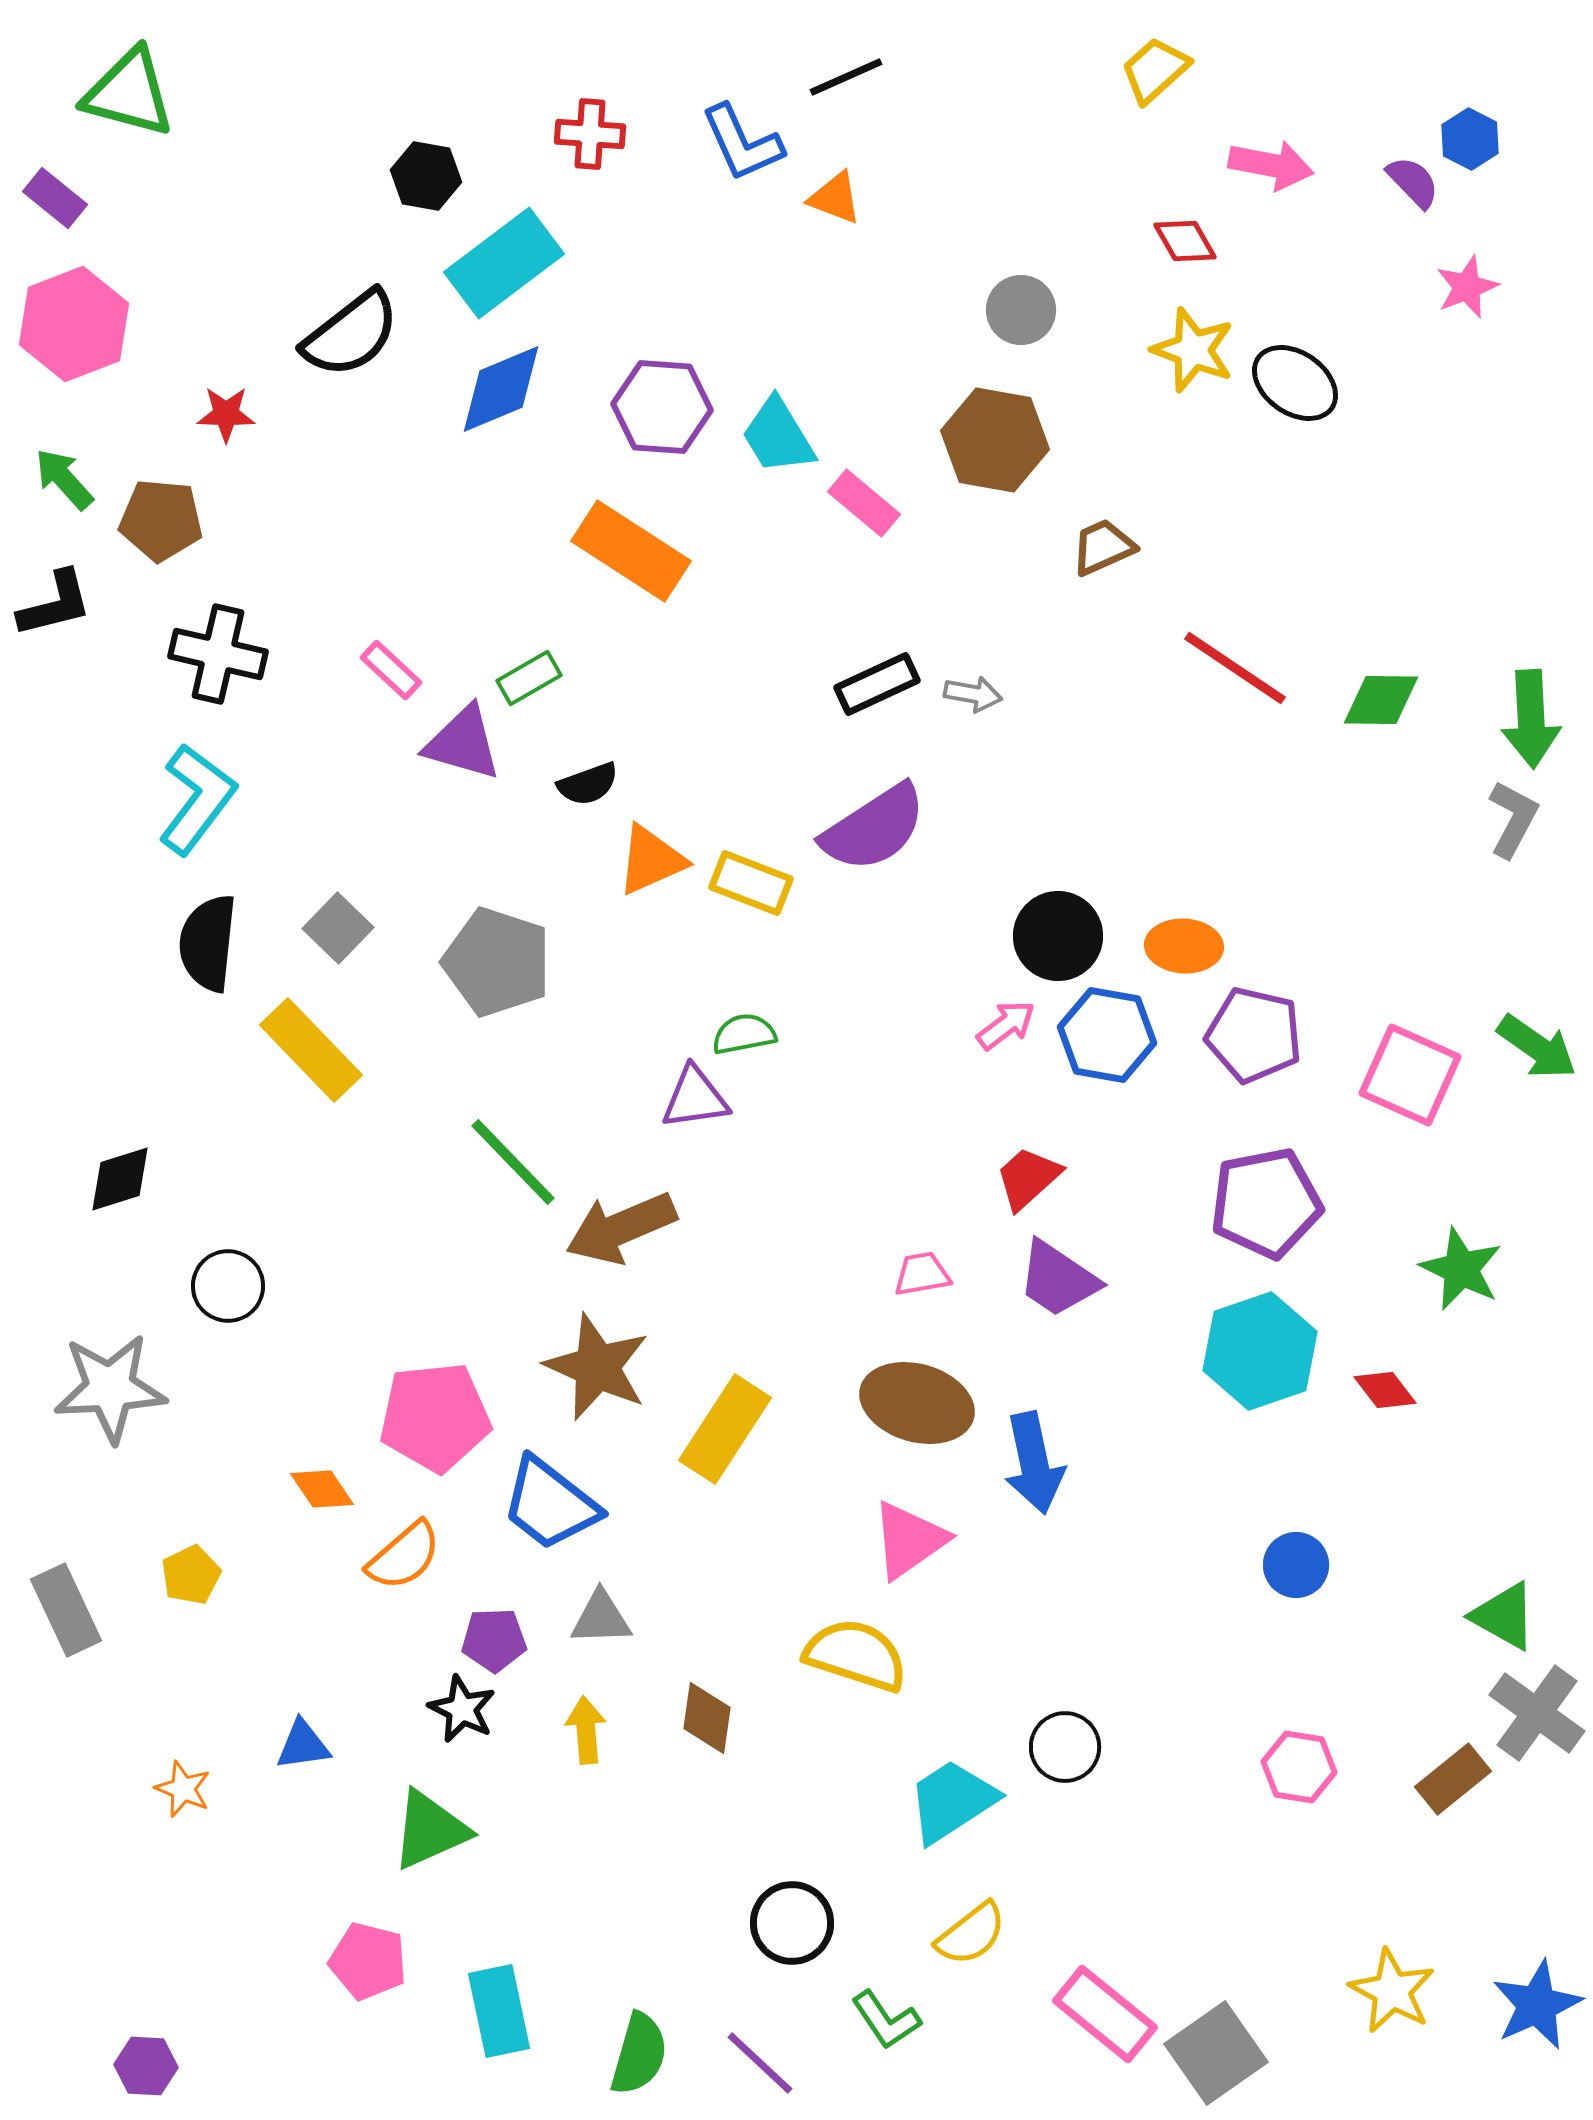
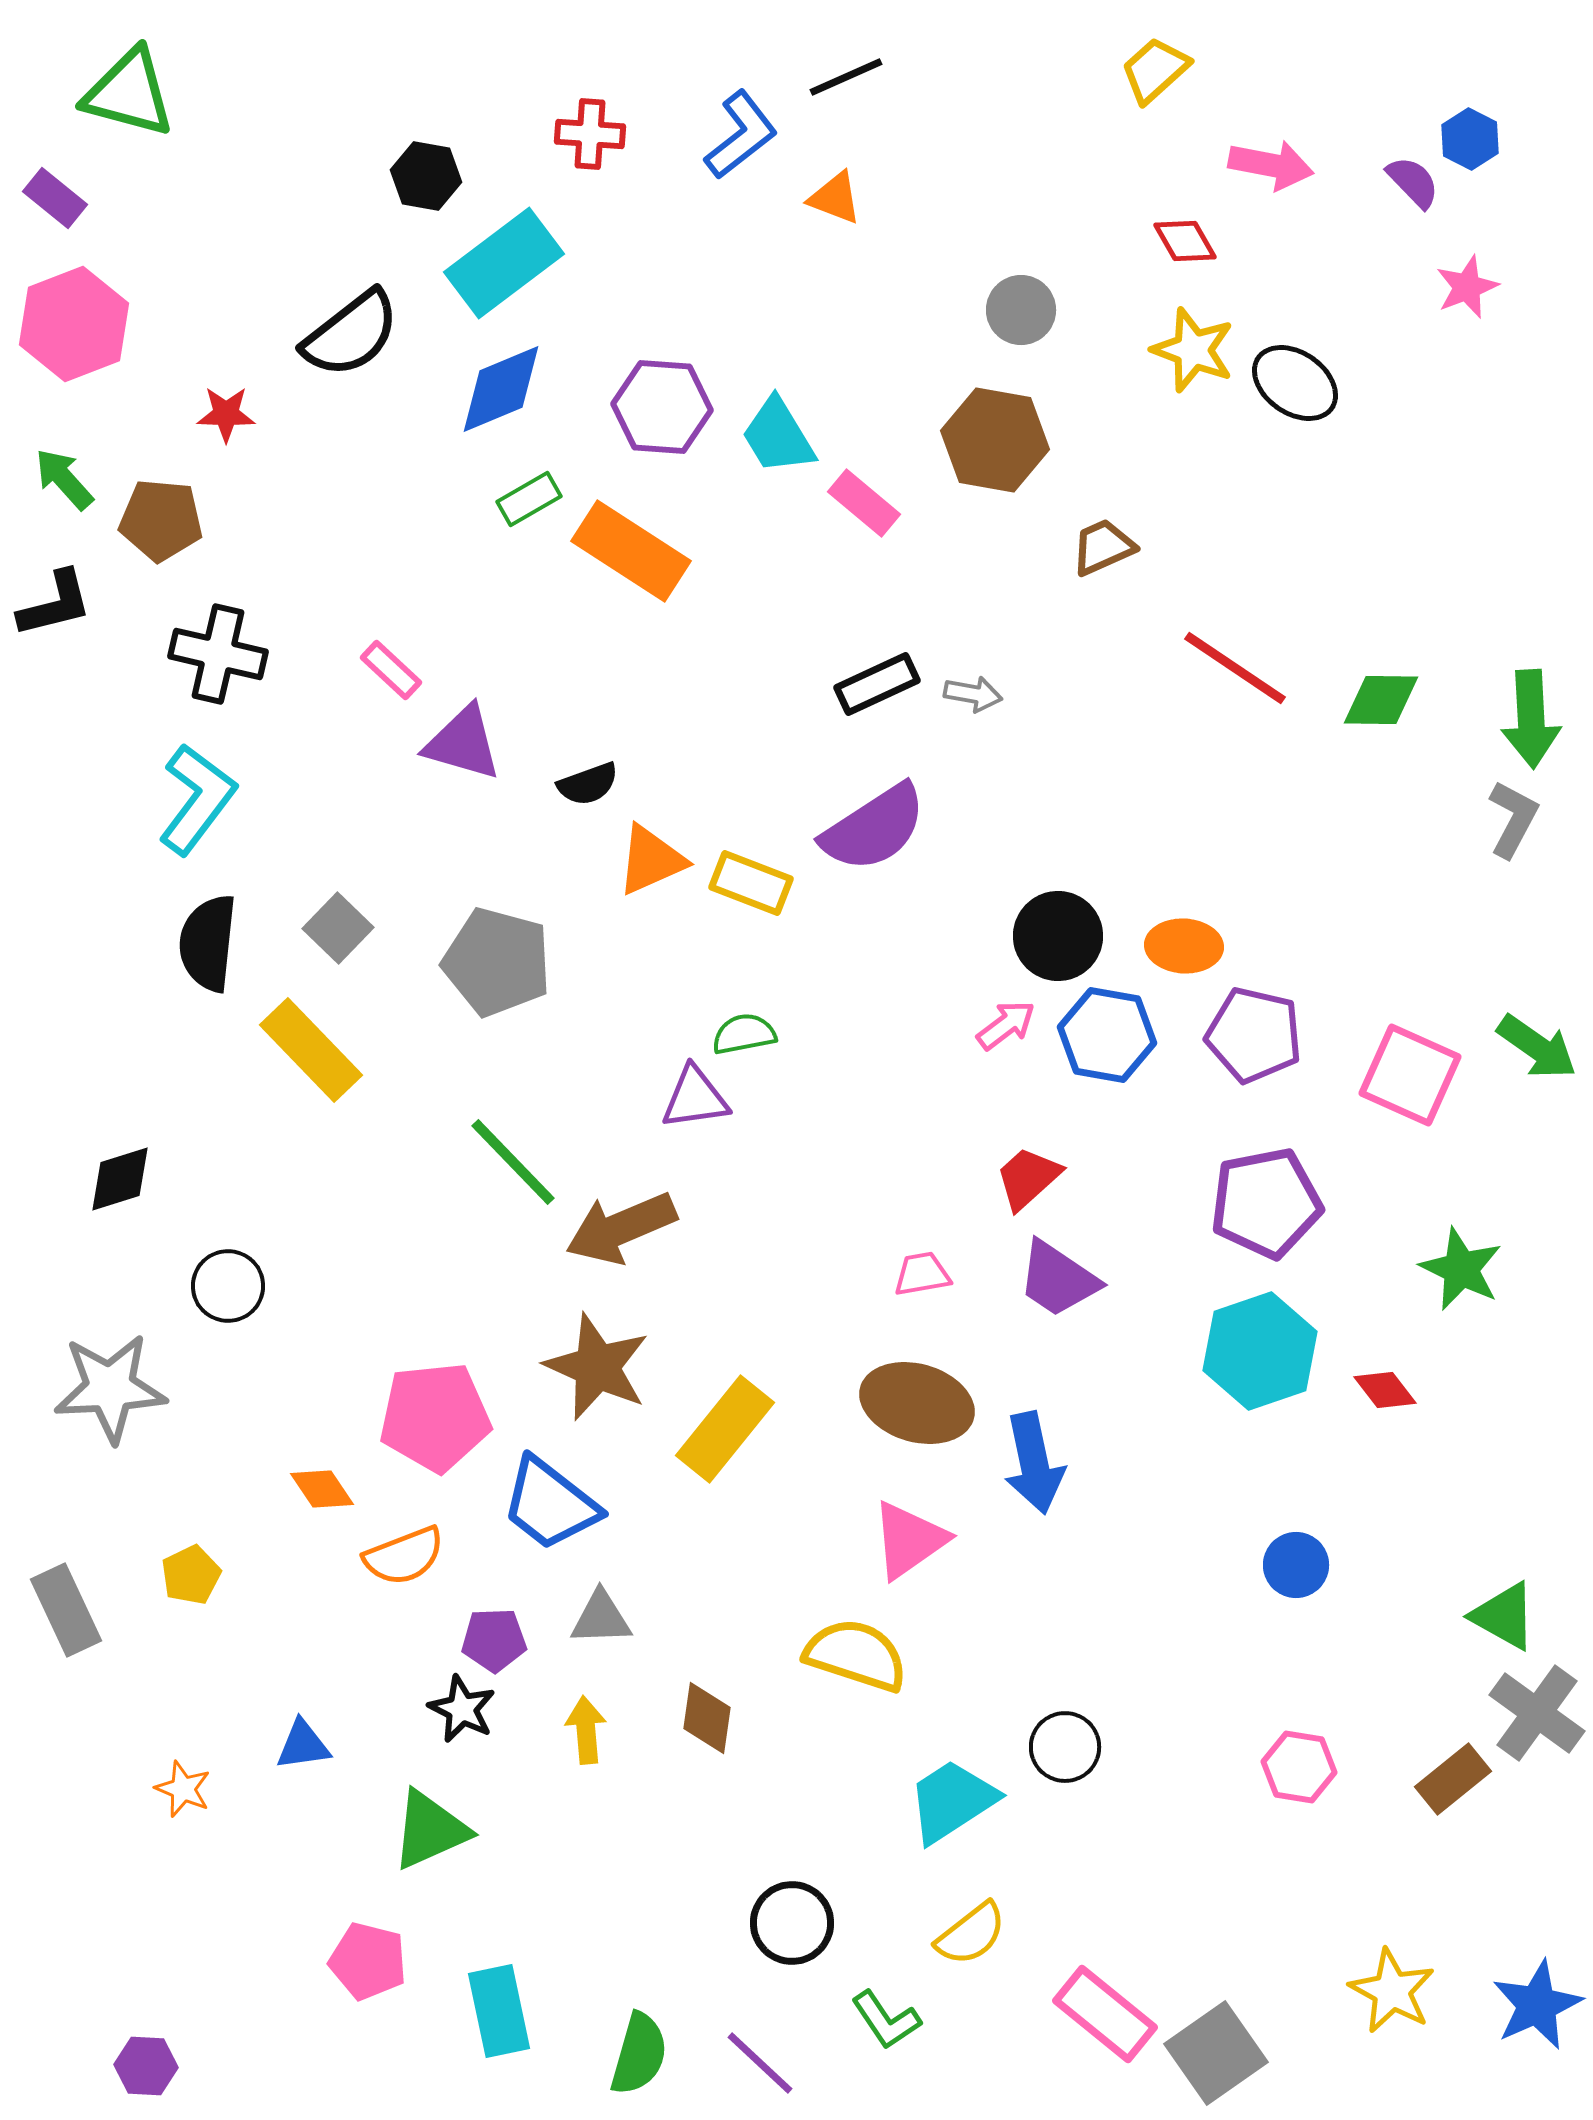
blue L-shape at (742, 143): moved 1 px left, 8 px up; rotated 104 degrees counterclockwise
green rectangle at (529, 678): moved 179 px up
gray pentagon at (497, 962): rotated 3 degrees counterclockwise
yellow rectangle at (725, 1429): rotated 6 degrees clockwise
orange semicircle at (404, 1556): rotated 20 degrees clockwise
